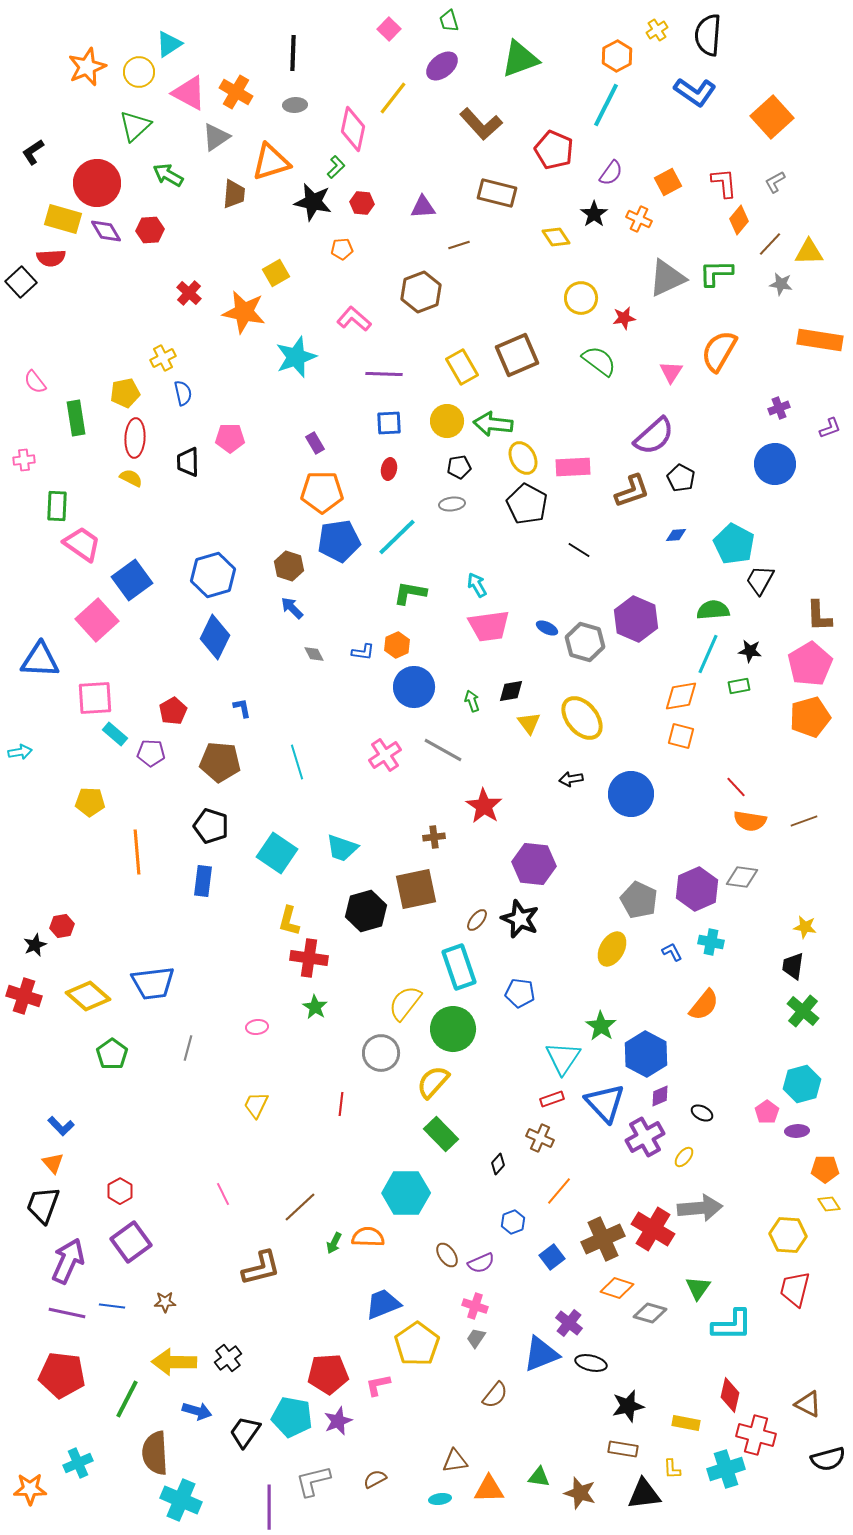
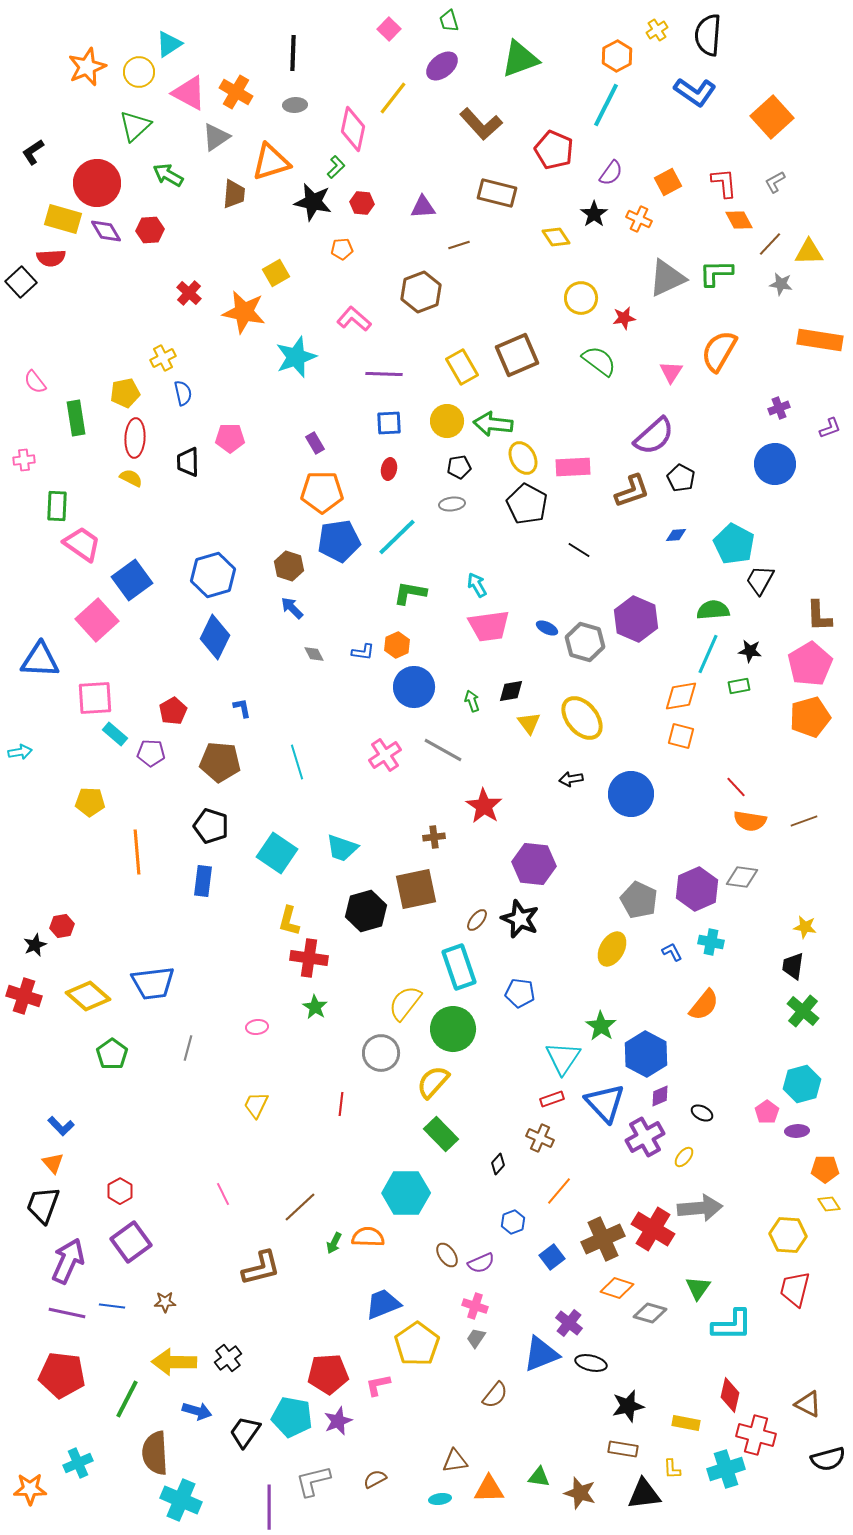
orange diamond at (739, 220): rotated 68 degrees counterclockwise
